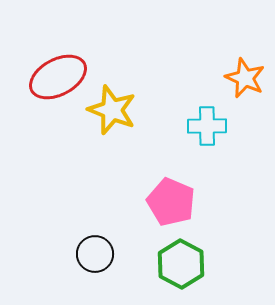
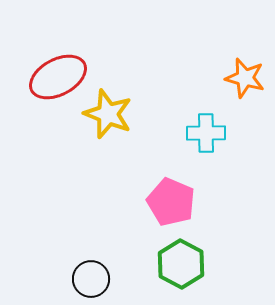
orange star: rotated 9 degrees counterclockwise
yellow star: moved 4 px left, 4 px down
cyan cross: moved 1 px left, 7 px down
black circle: moved 4 px left, 25 px down
